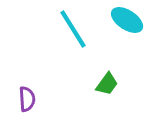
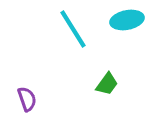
cyan ellipse: rotated 44 degrees counterclockwise
purple semicircle: rotated 15 degrees counterclockwise
